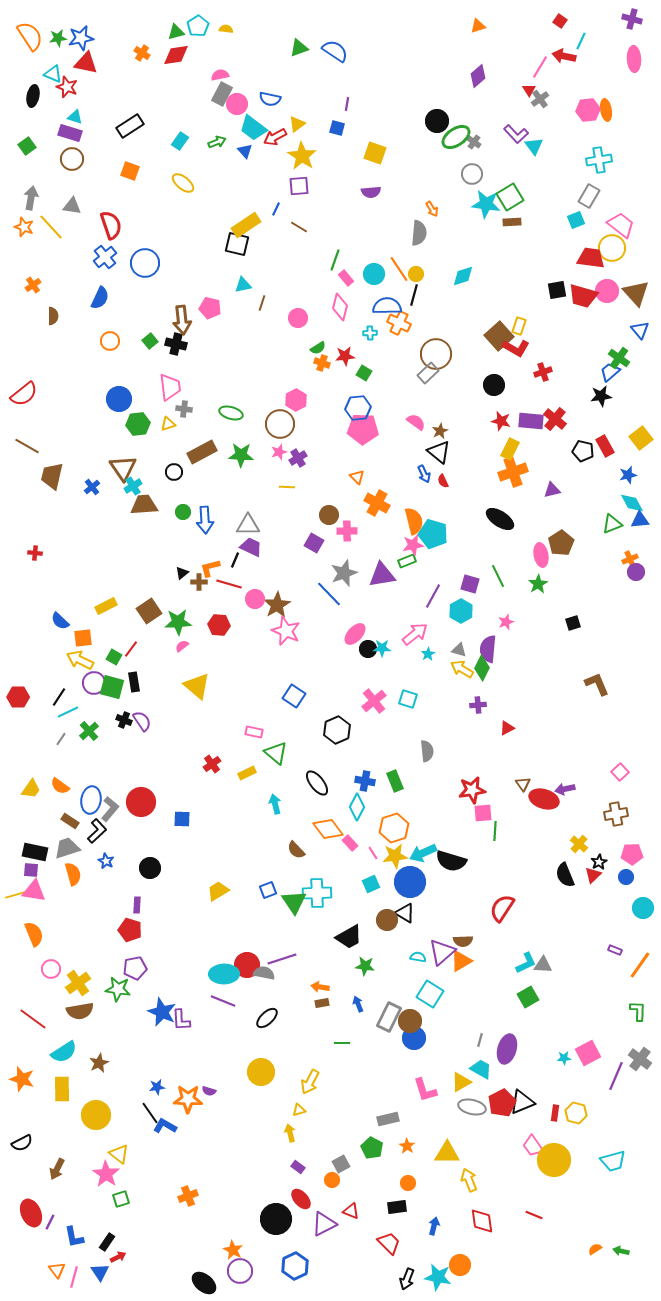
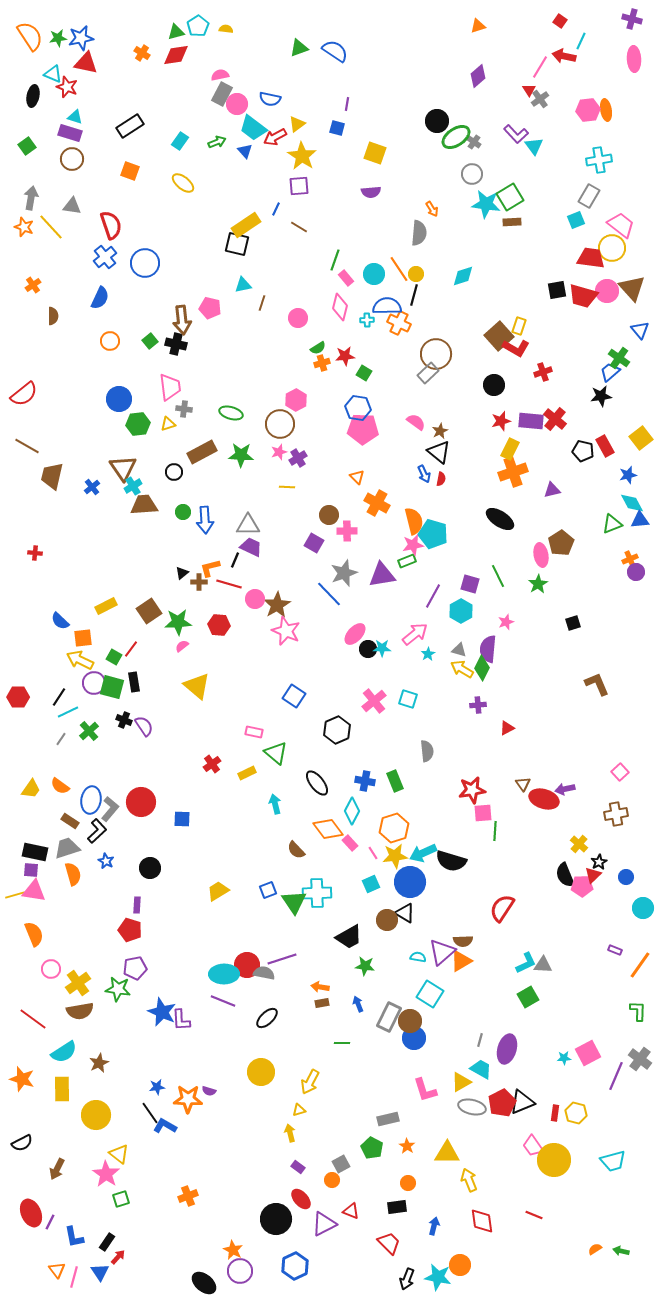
brown triangle at (636, 293): moved 4 px left, 5 px up
cyan cross at (370, 333): moved 3 px left, 13 px up
orange cross at (322, 363): rotated 35 degrees counterclockwise
blue hexagon at (358, 408): rotated 15 degrees clockwise
red star at (501, 421): rotated 30 degrees counterclockwise
red semicircle at (443, 481): moved 2 px left, 2 px up; rotated 144 degrees counterclockwise
purple semicircle at (142, 721): moved 2 px right, 5 px down
cyan diamond at (357, 807): moved 5 px left, 4 px down
pink pentagon at (632, 854): moved 50 px left, 32 px down
red arrow at (118, 1257): rotated 21 degrees counterclockwise
